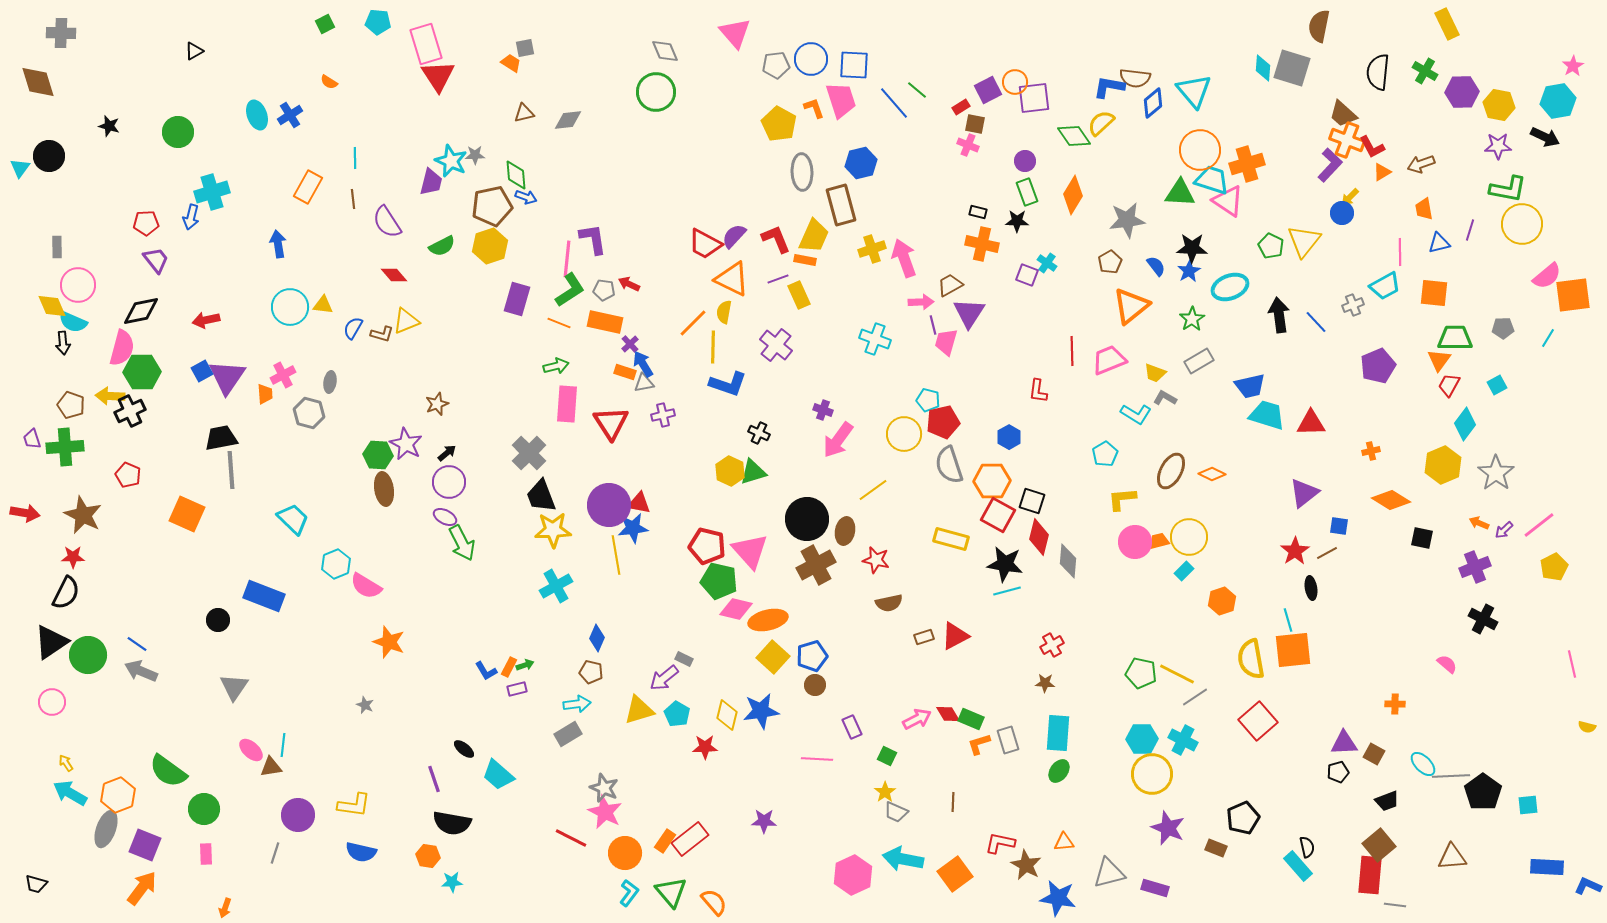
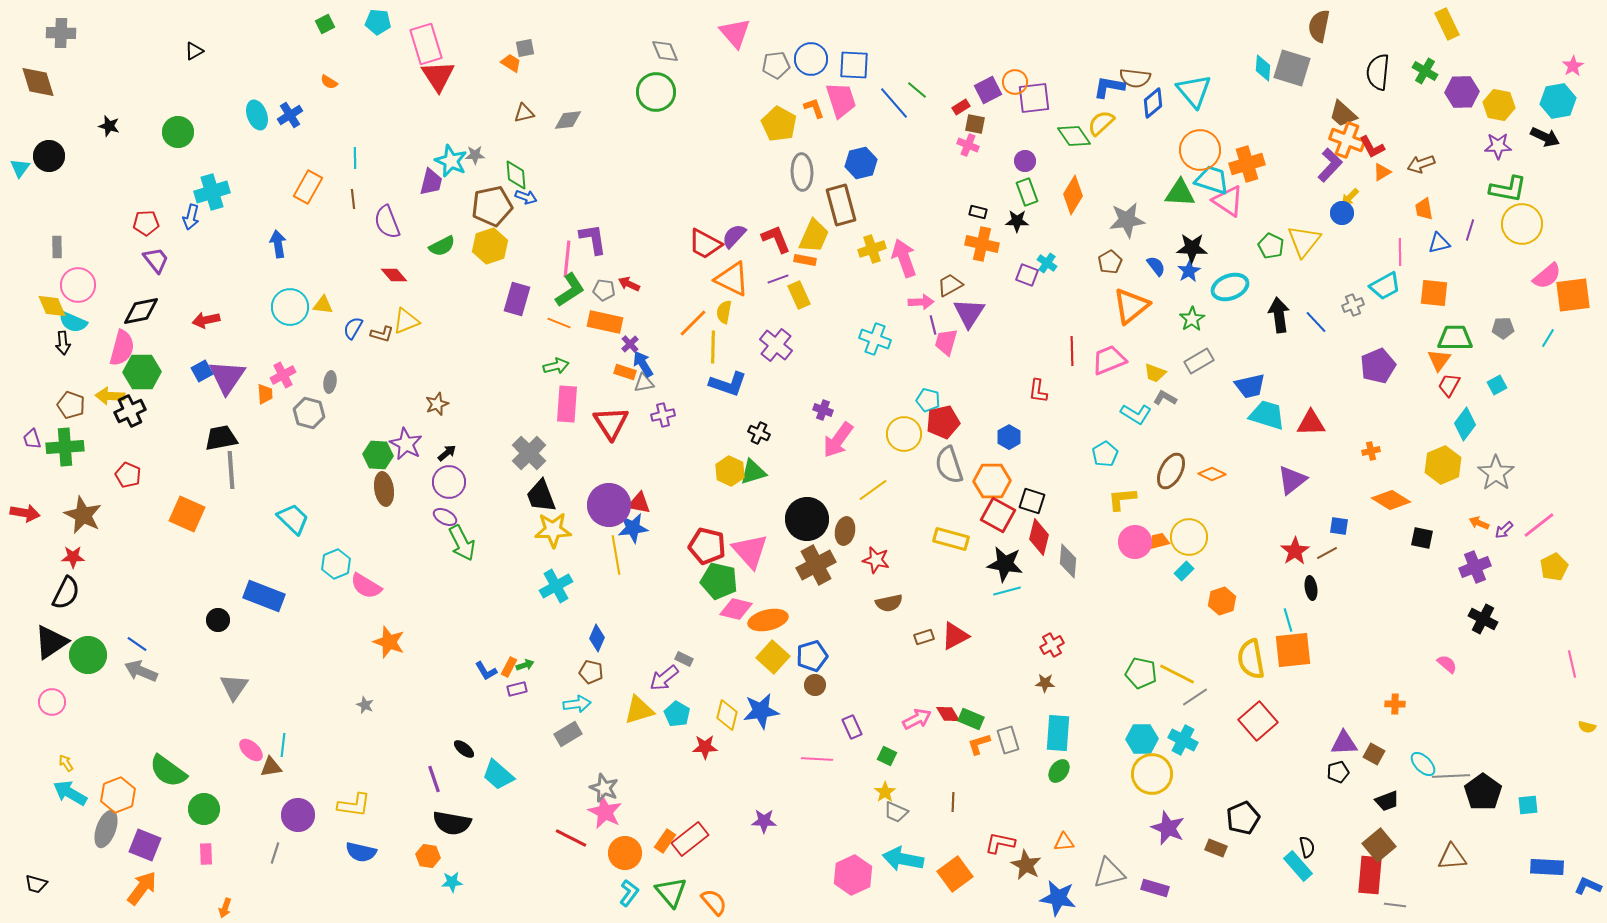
purple semicircle at (387, 222): rotated 12 degrees clockwise
purple triangle at (1304, 493): moved 12 px left, 13 px up
